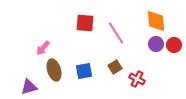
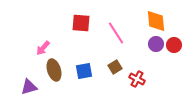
red square: moved 4 px left
